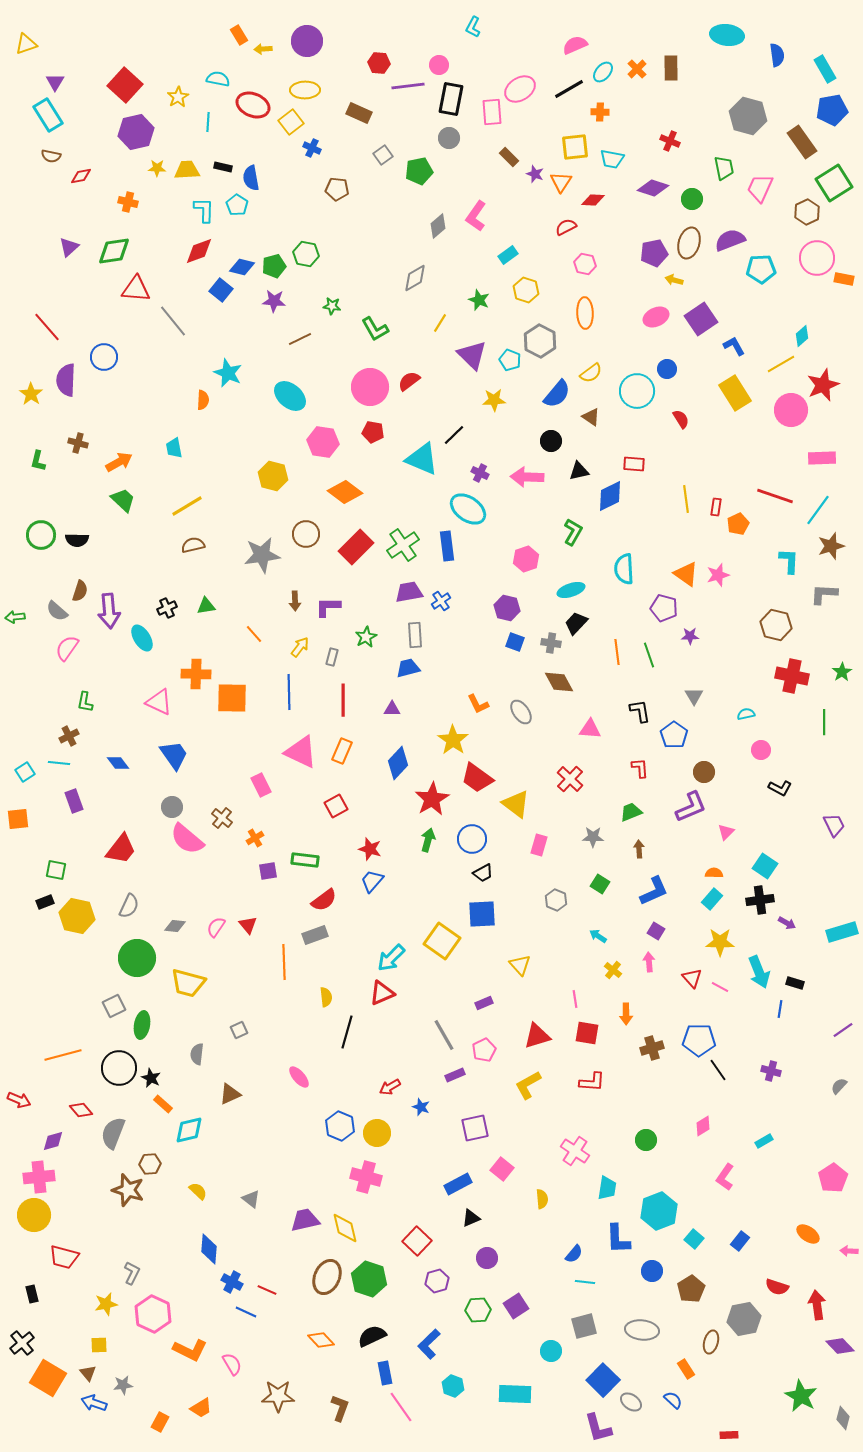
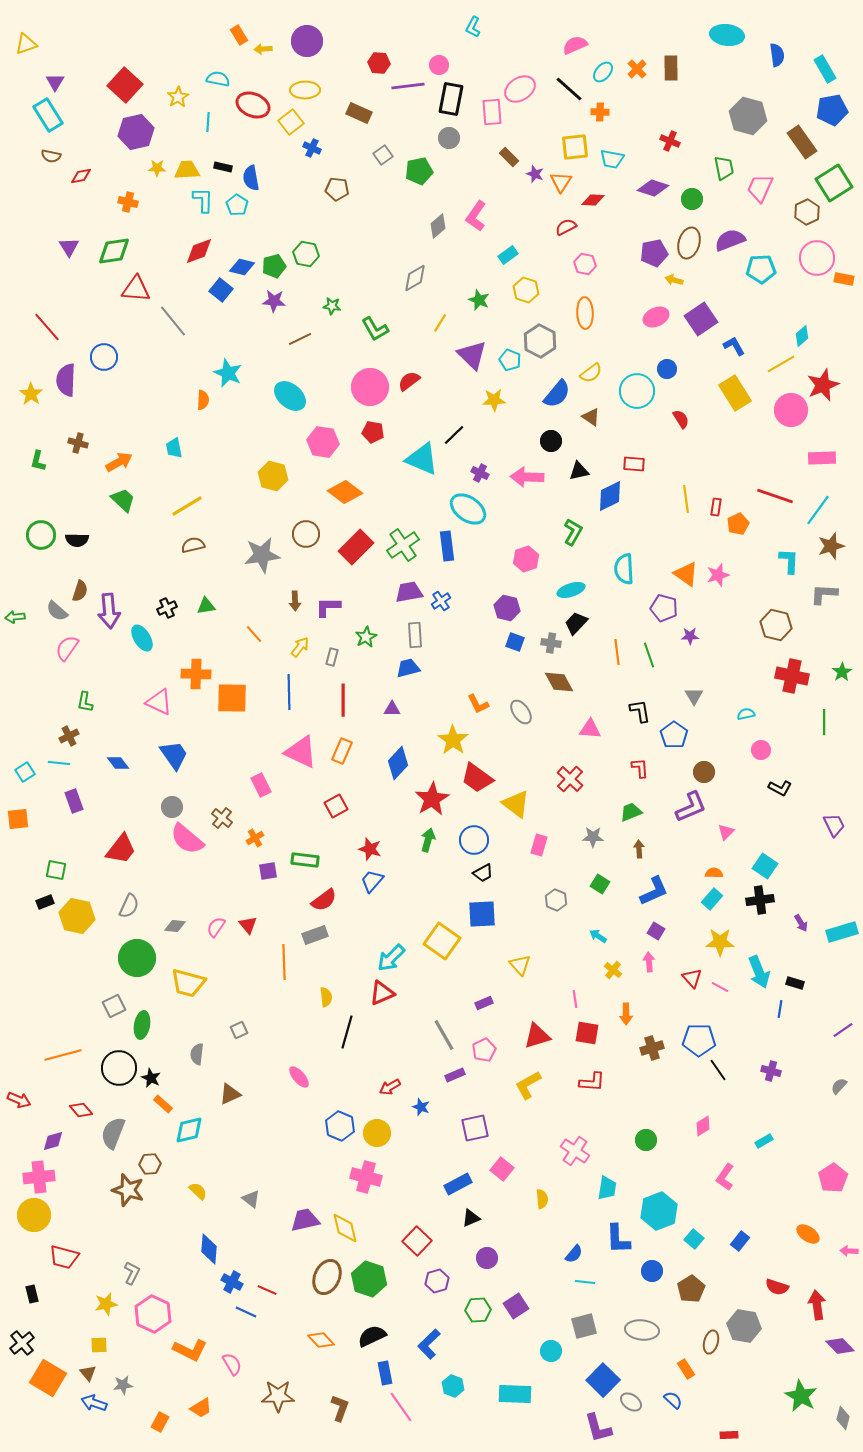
black line at (569, 89): rotated 72 degrees clockwise
cyan L-shape at (204, 210): moved 1 px left, 10 px up
purple triangle at (69, 247): rotated 20 degrees counterclockwise
blue circle at (472, 839): moved 2 px right, 1 px down
purple arrow at (787, 923): moved 14 px right; rotated 30 degrees clockwise
gray hexagon at (744, 1319): moved 7 px down; rotated 20 degrees clockwise
